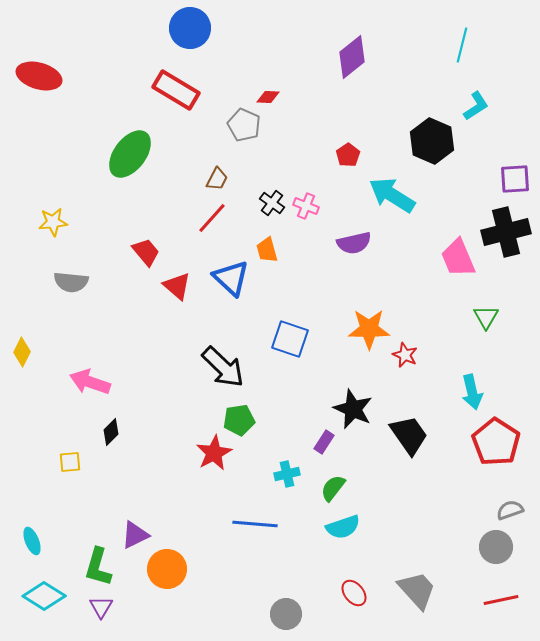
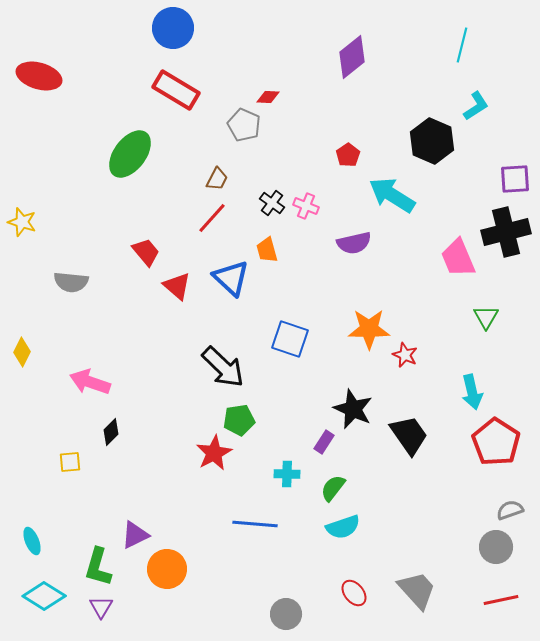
blue circle at (190, 28): moved 17 px left
yellow star at (53, 222): moved 31 px left; rotated 24 degrees clockwise
cyan cross at (287, 474): rotated 15 degrees clockwise
